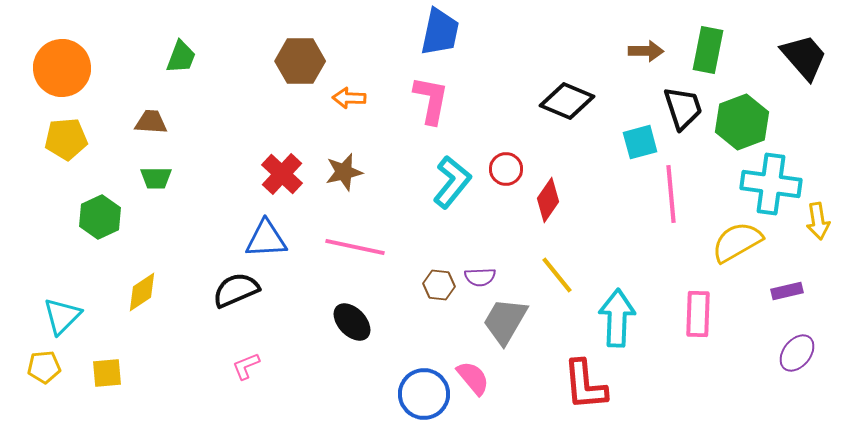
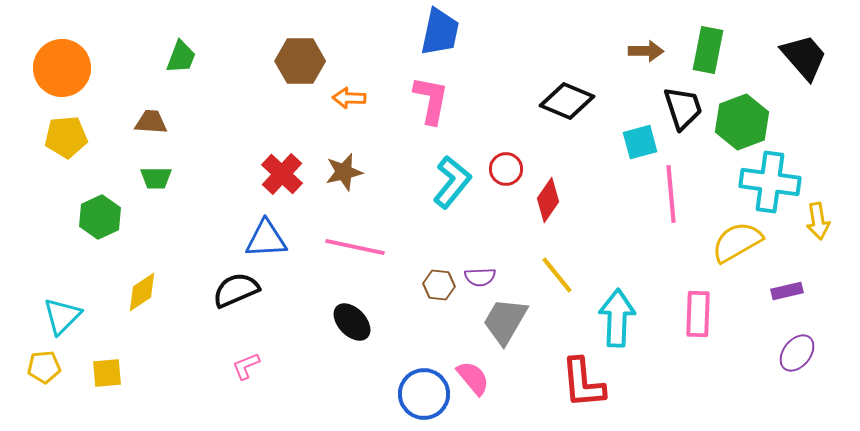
yellow pentagon at (66, 139): moved 2 px up
cyan cross at (771, 184): moved 1 px left, 2 px up
red L-shape at (585, 385): moved 2 px left, 2 px up
